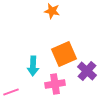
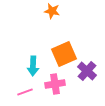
pink line: moved 14 px right
